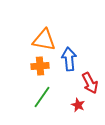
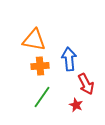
orange triangle: moved 10 px left
red arrow: moved 4 px left, 1 px down
red star: moved 2 px left
